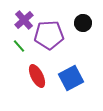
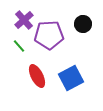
black circle: moved 1 px down
